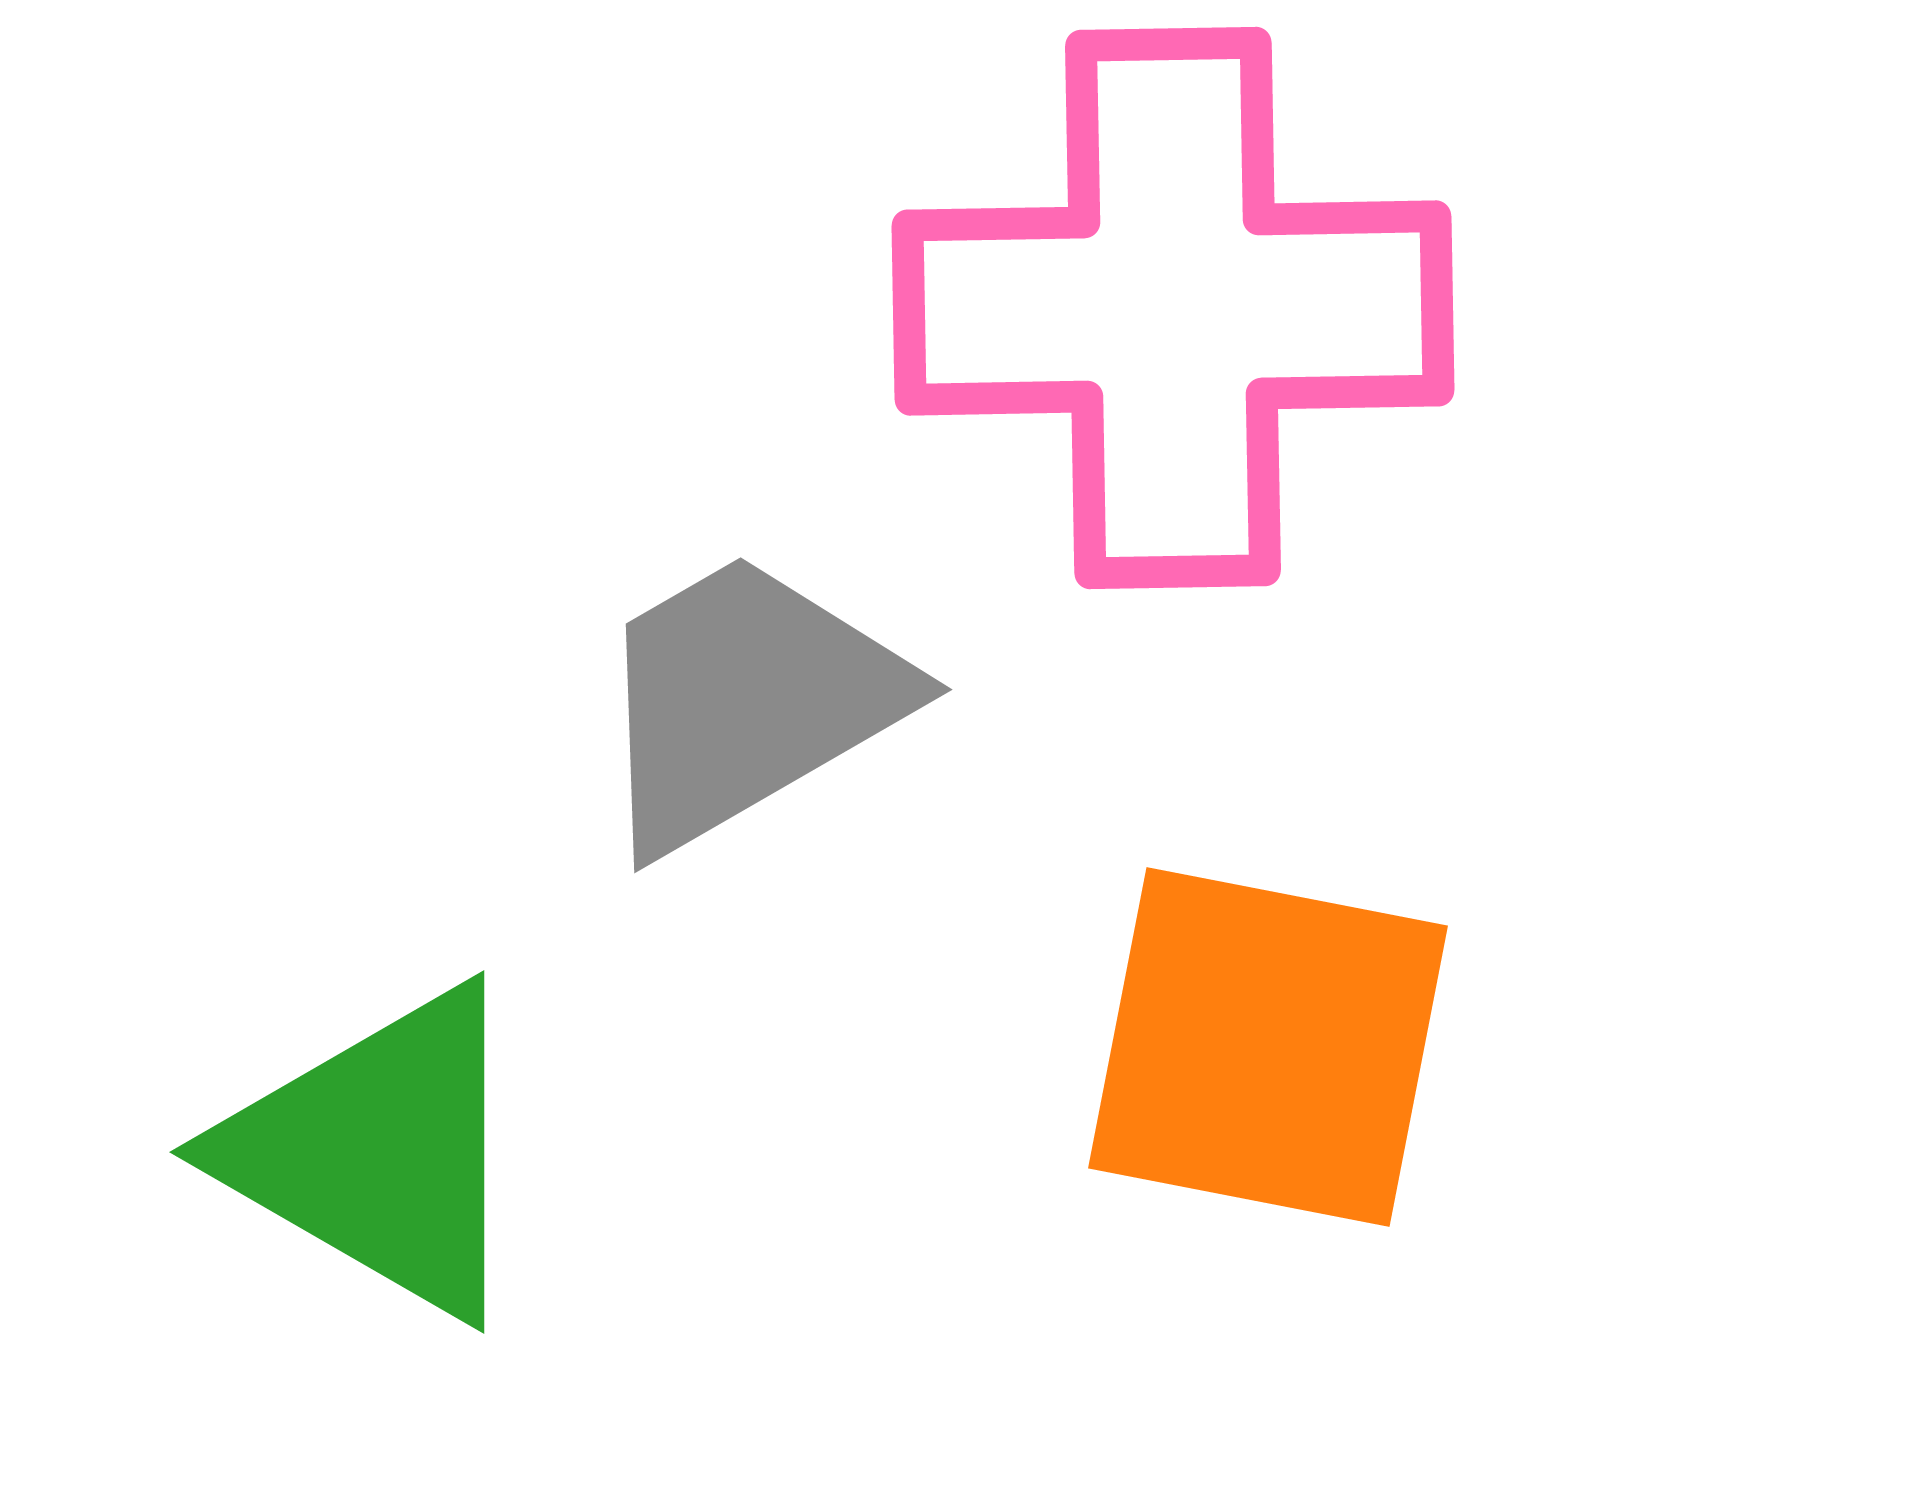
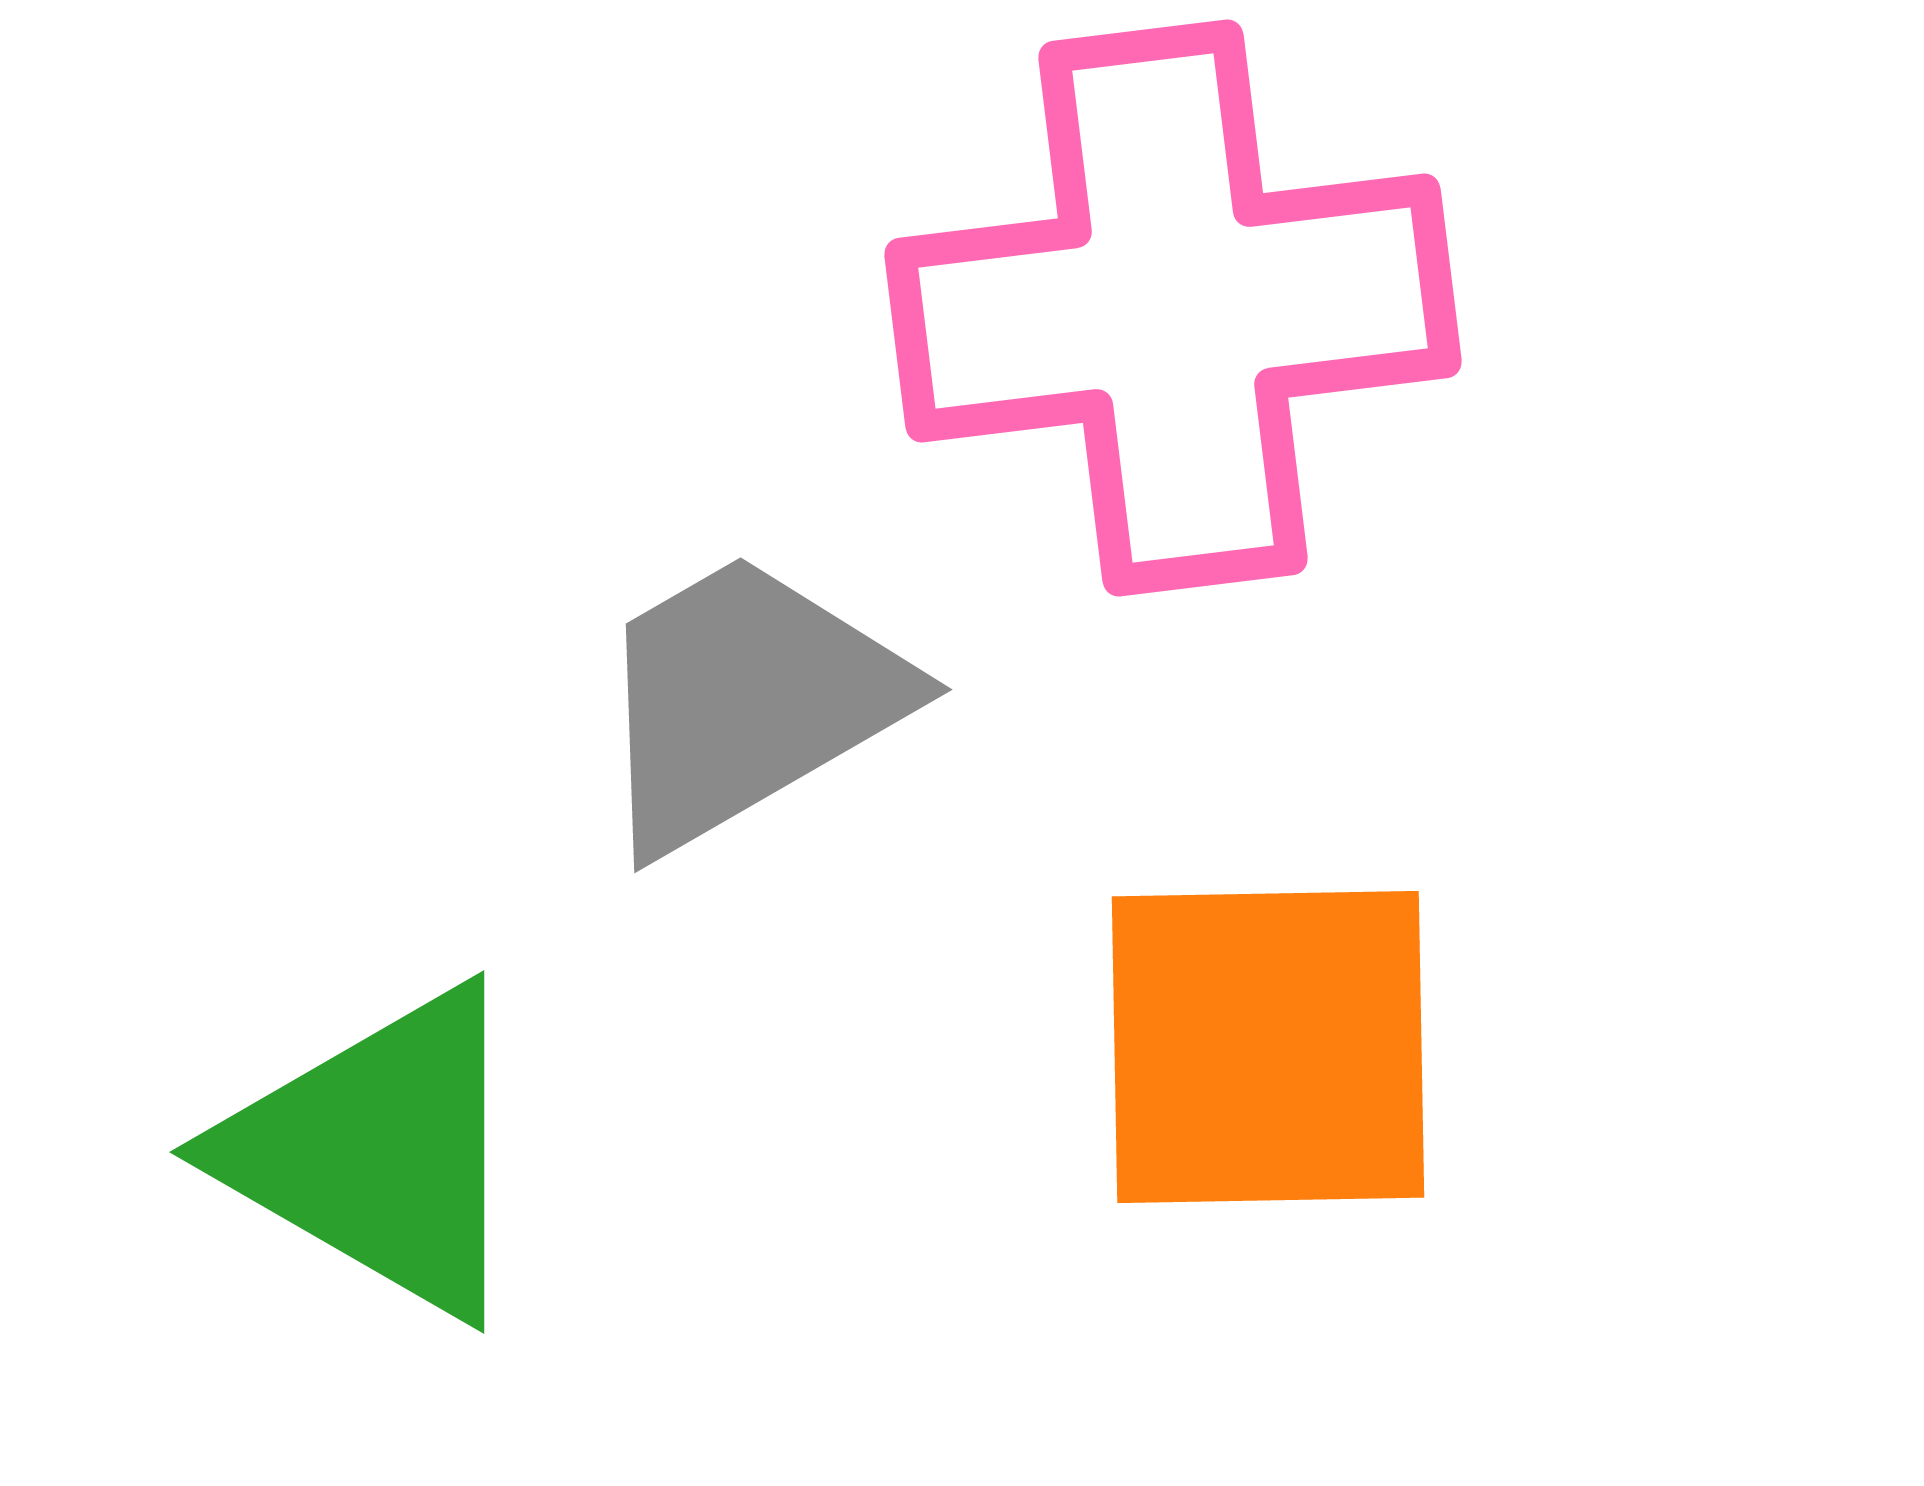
pink cross: rotated 6 degrees counterclockwise
orange square: rotated 12 degrees counterclockwise
